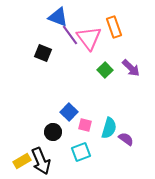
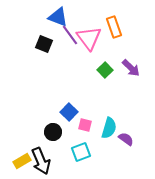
black square: moved 1 px right, 9 px up
